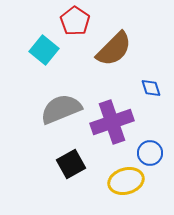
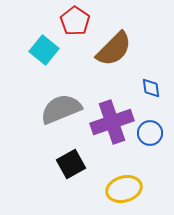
blue diamond: rotated 10 degrees clockwise
blue circle: moved 20 px up
yellow ellipse: moved 2 px left, 8 px down
